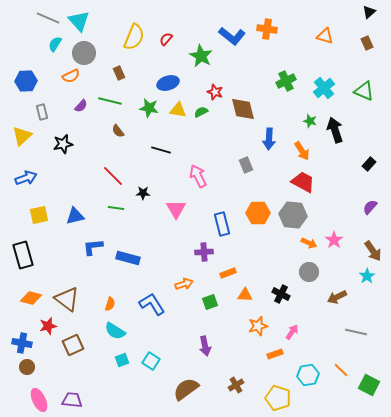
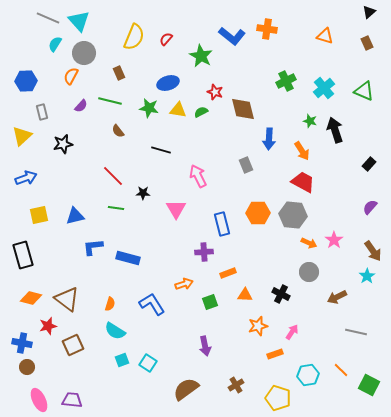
orange semicircle at (71, 76): rotated 144 degrees clockwise
cyan square at (151, 361): moved 3 px left, 2 px down
